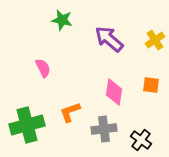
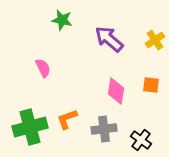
pink diamond: moved 2 px right, 1 px up
orange L-shape: moved 3 px left, 7 px down
green cross: moved 3 px right, 2 px down
